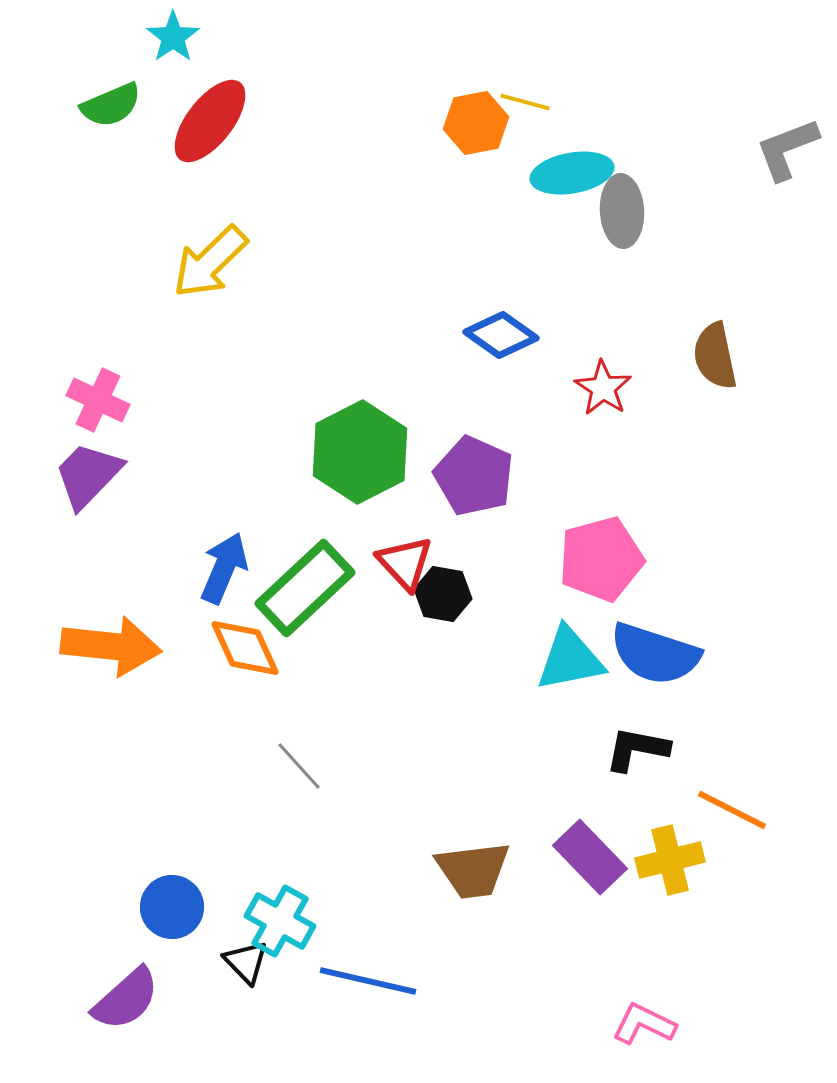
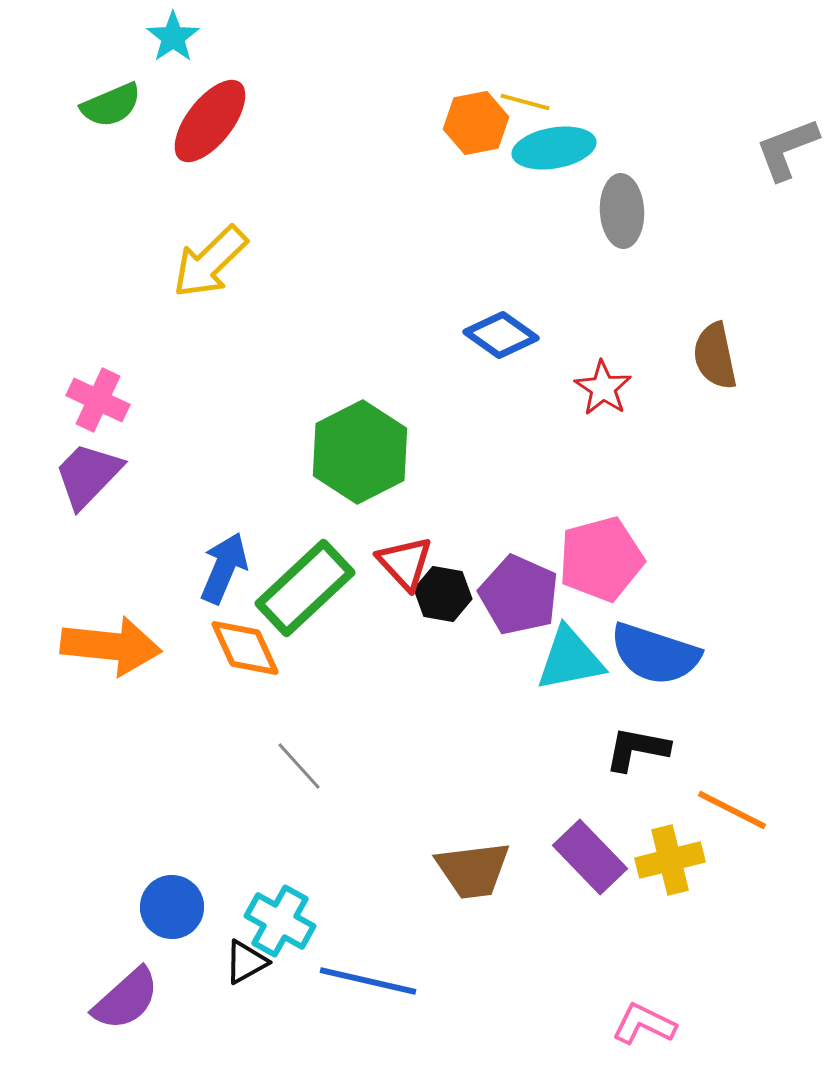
cyan ellipse: moved 18 px left, 25 px up
purple pentagon: moved 45 px right, 119 px down
black triangle: rotated 45 degrees clockwise
